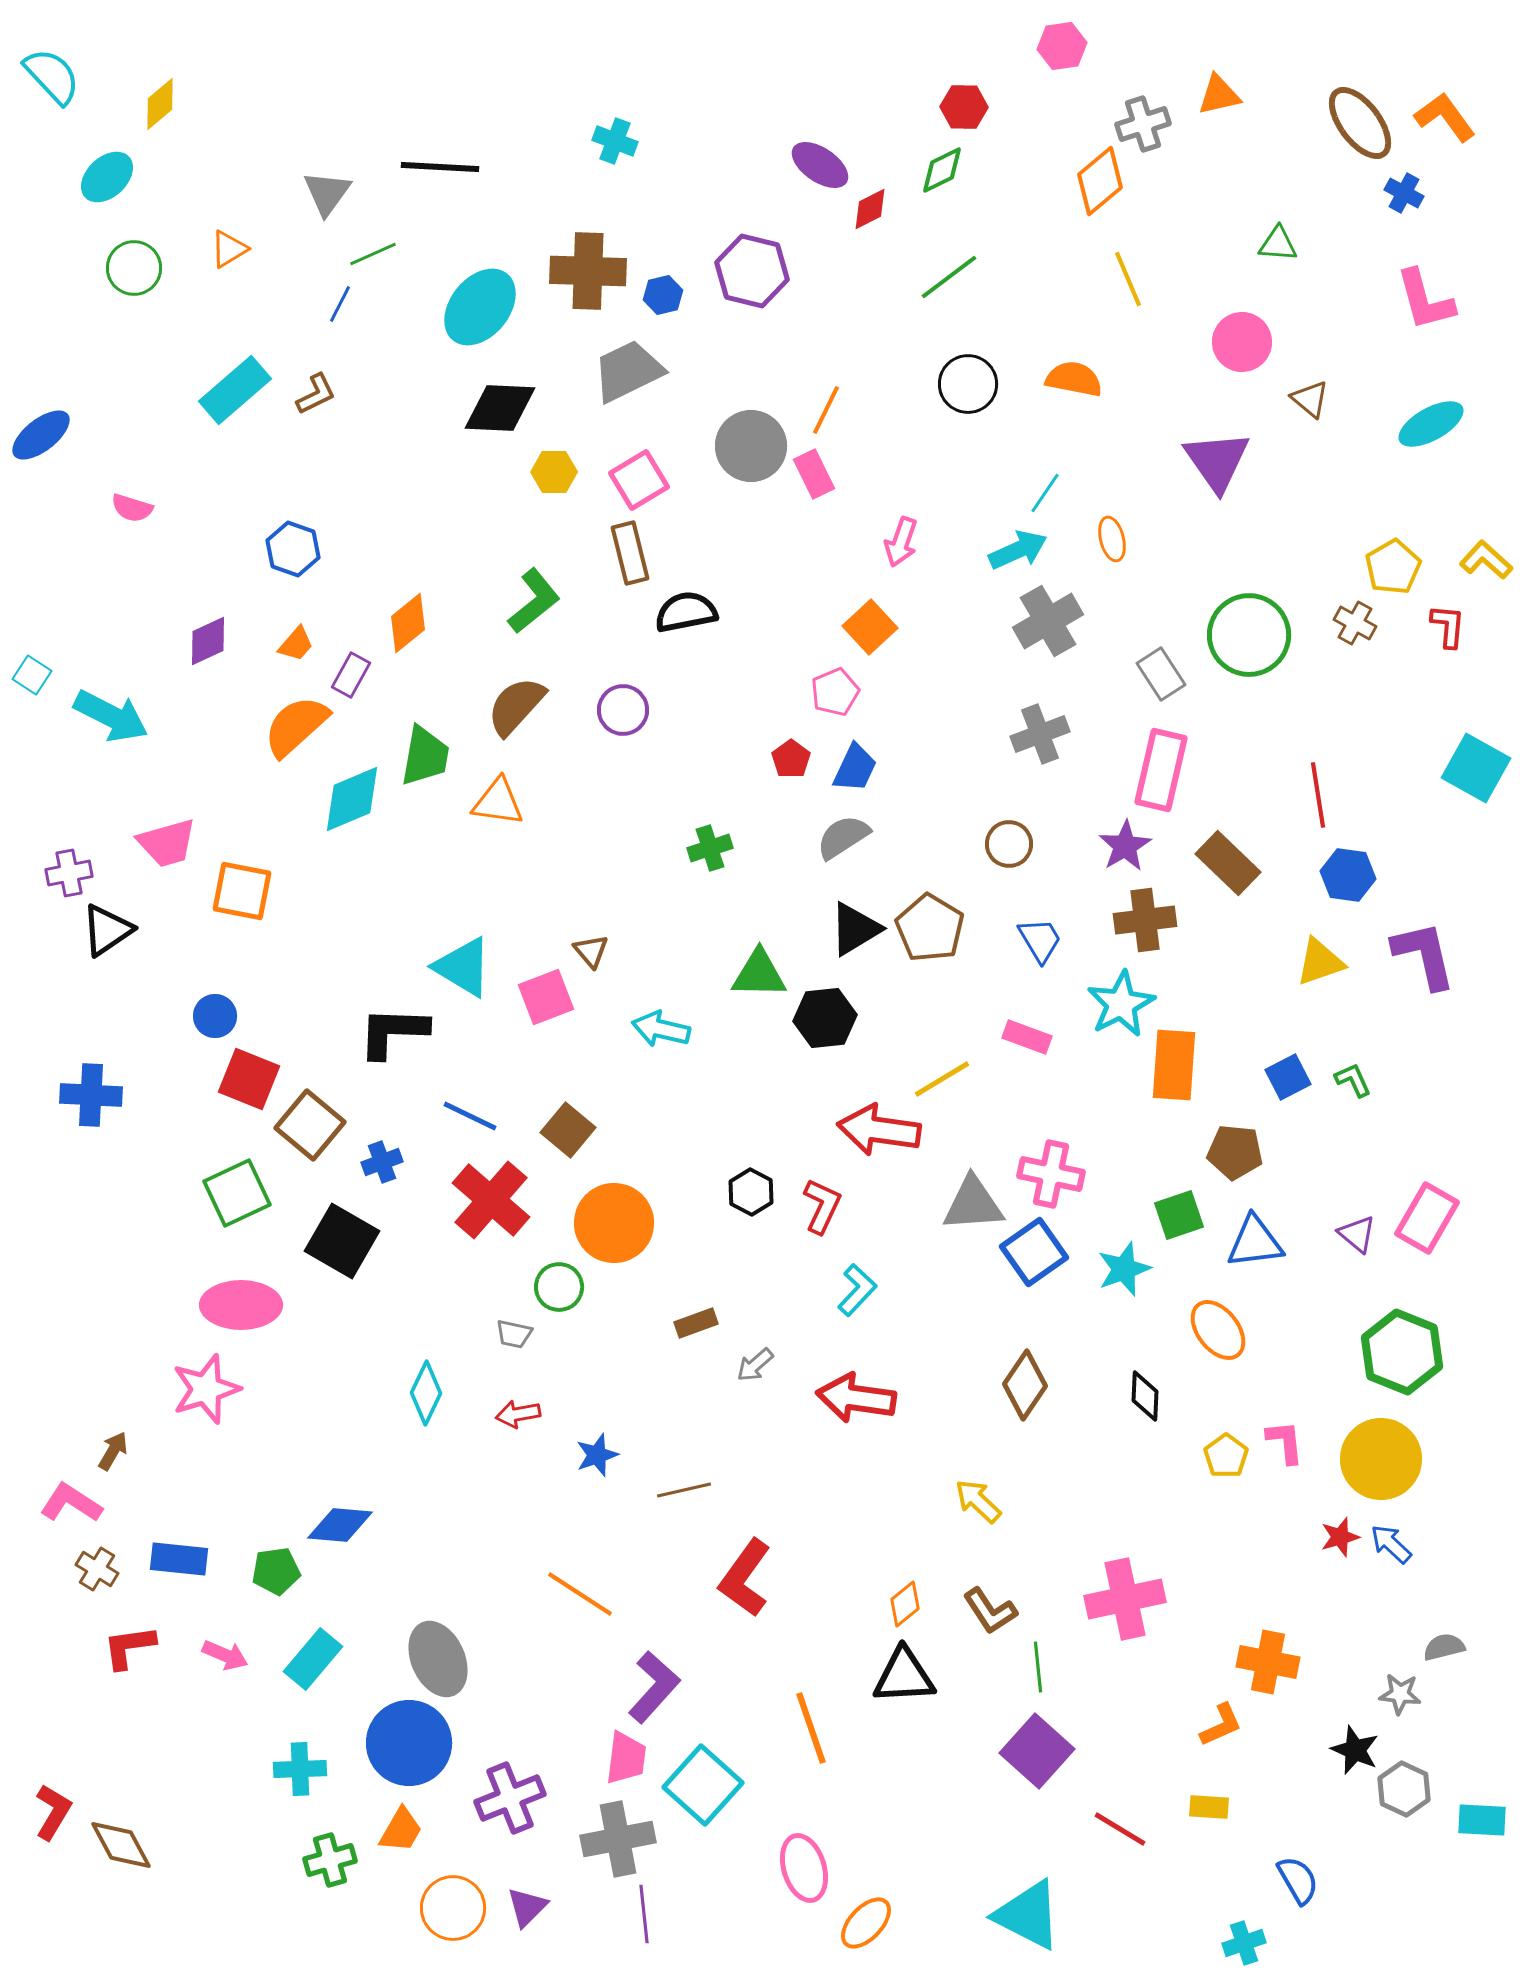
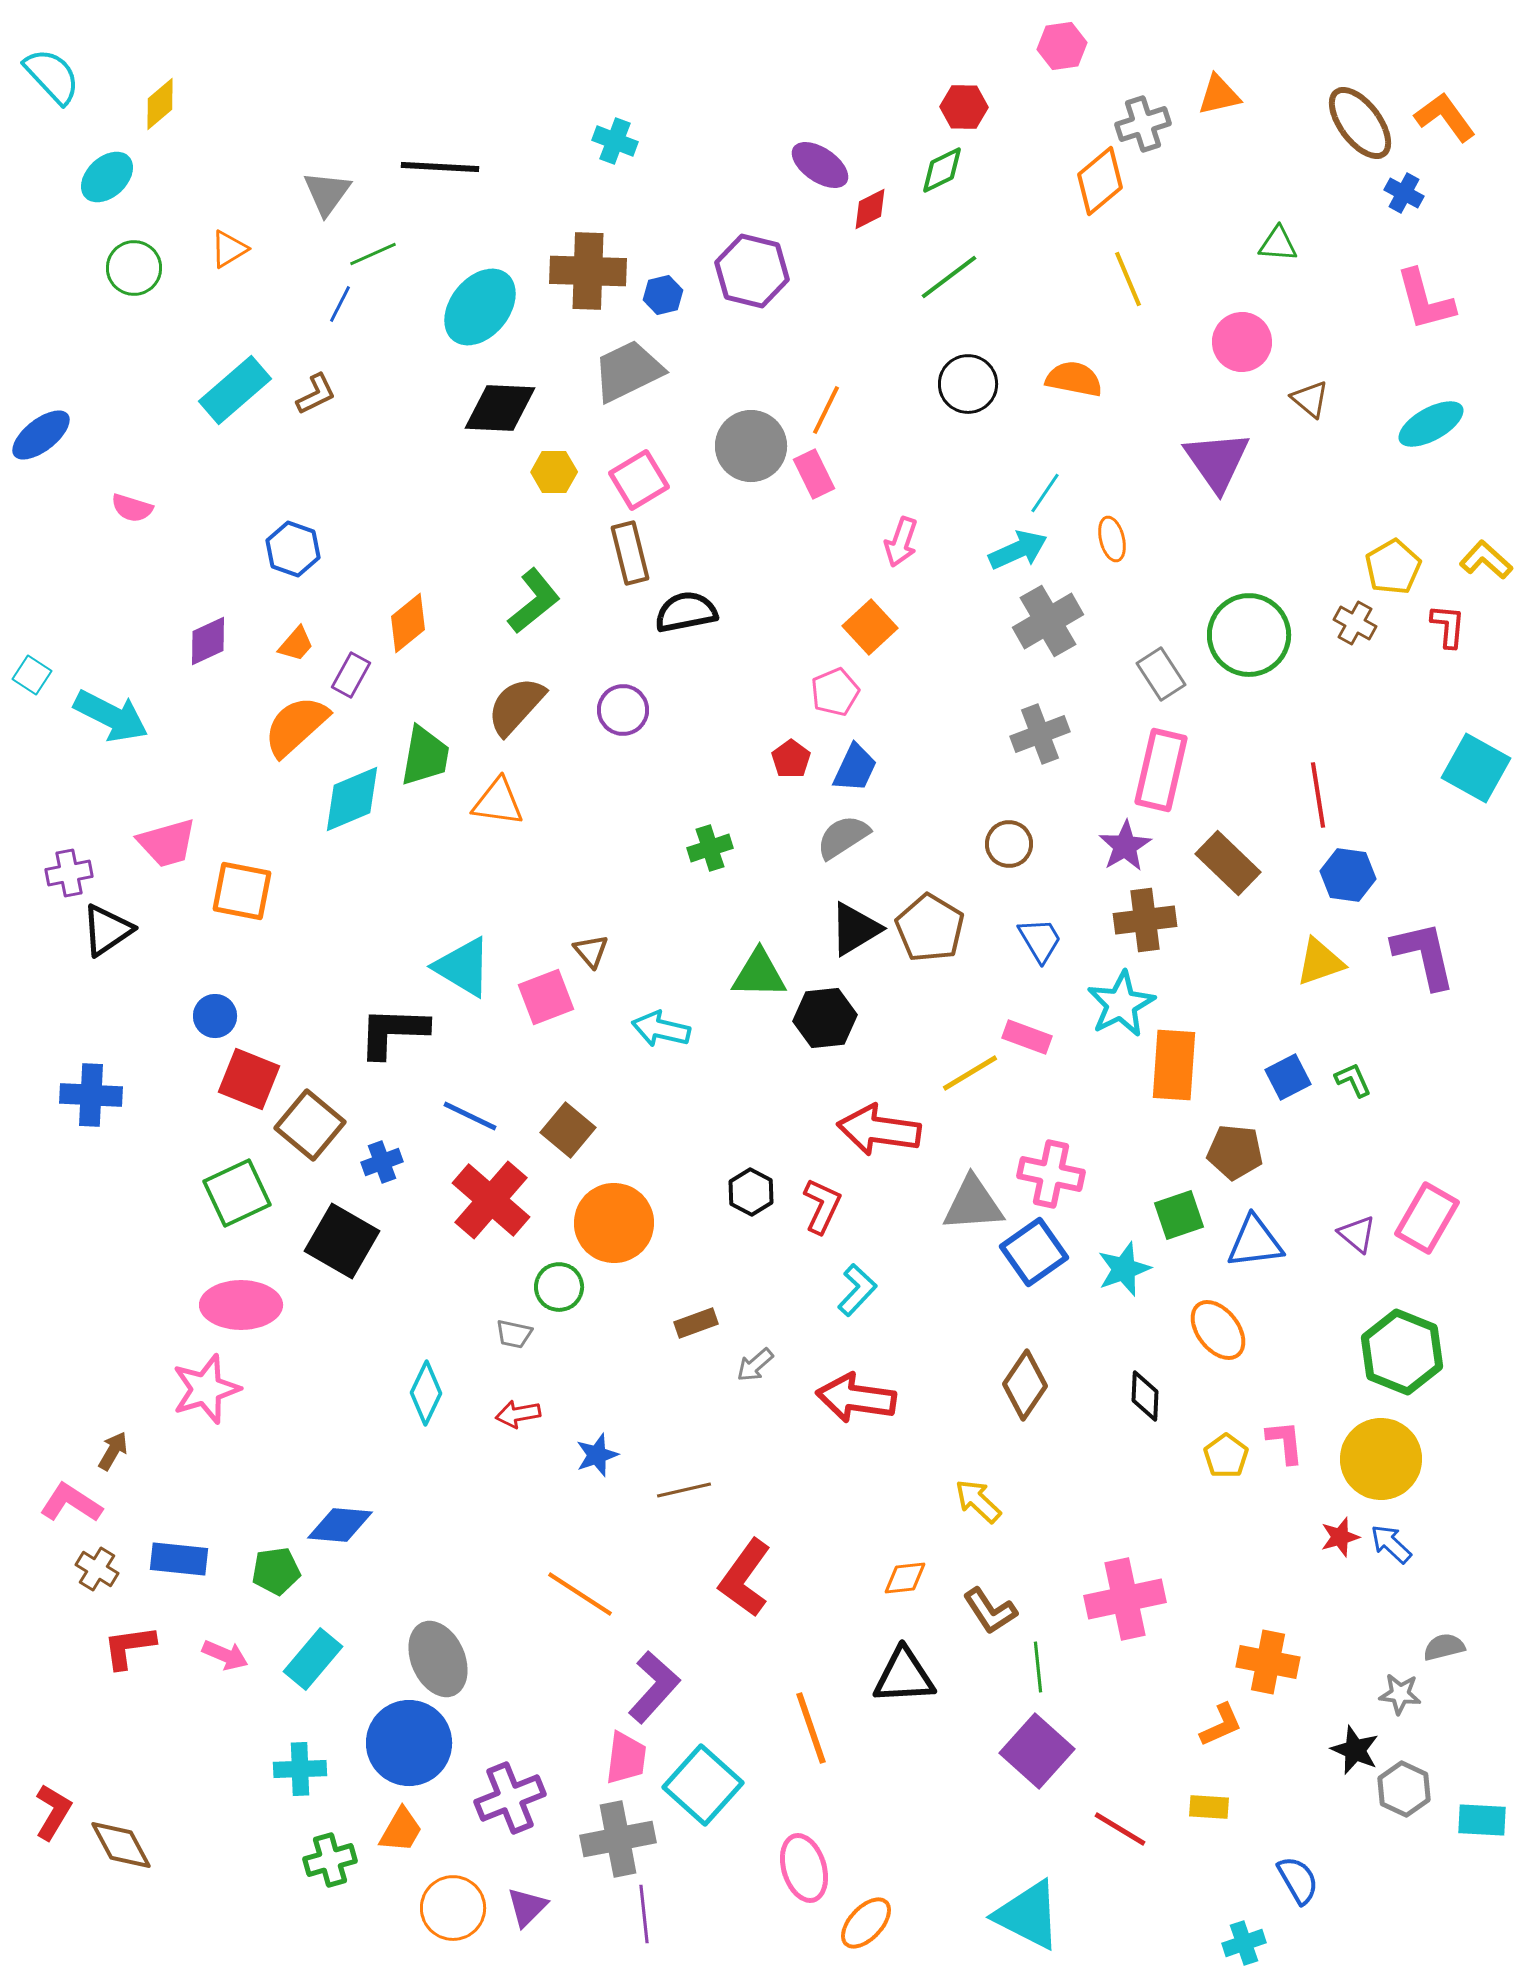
yellow line at (942, 1079): moved 28 px right, 6 px up
orange diamond at (905, 1604): moved 26 px up; rotated 33 degrees clockwise
